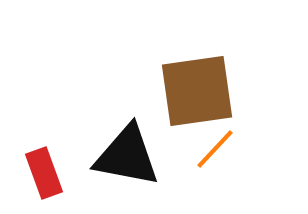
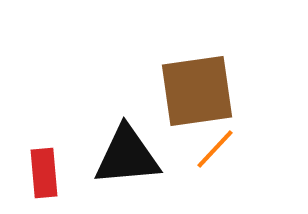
black triangle: rotated 16 degrees counterclockwise
red rectangle: rotated 15 degrees clockwise
